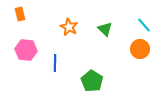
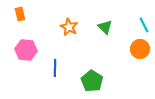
cyan line: rotated 14 degrees clockwise
green triangle: moved 2 px up
blue line: moved 5 px down
